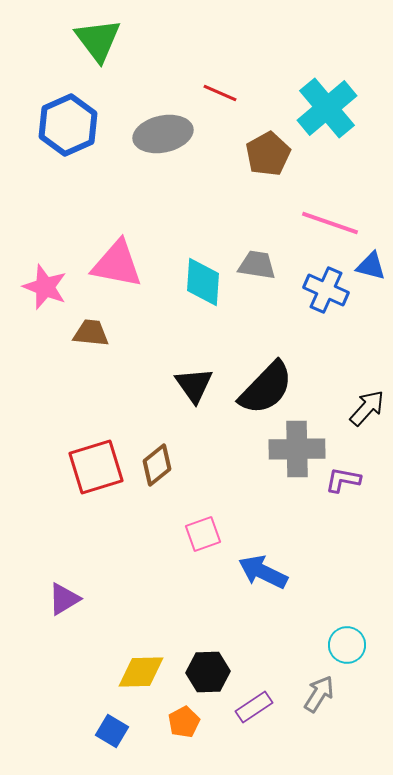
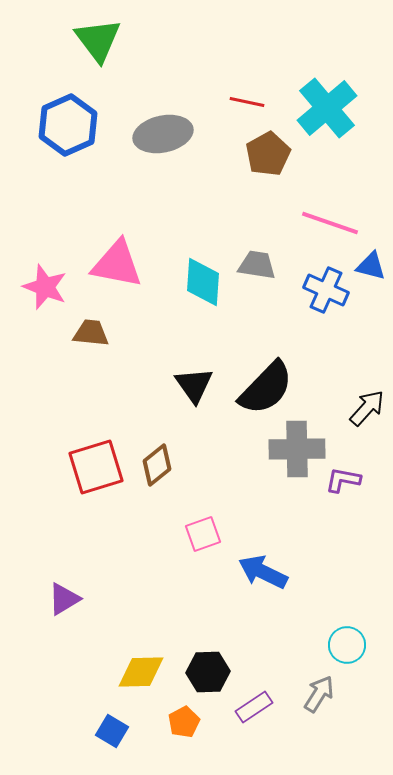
red line: moved 27 px right, 9 px down; rotated 12 degrees counterclockwise
